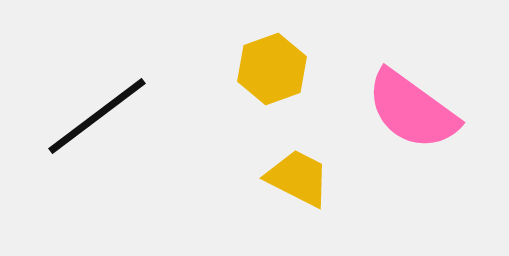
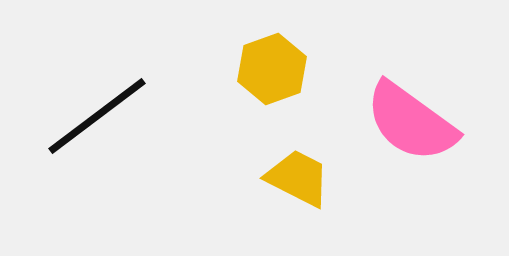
pink semicircle: moved 1 px left, 12 px down
